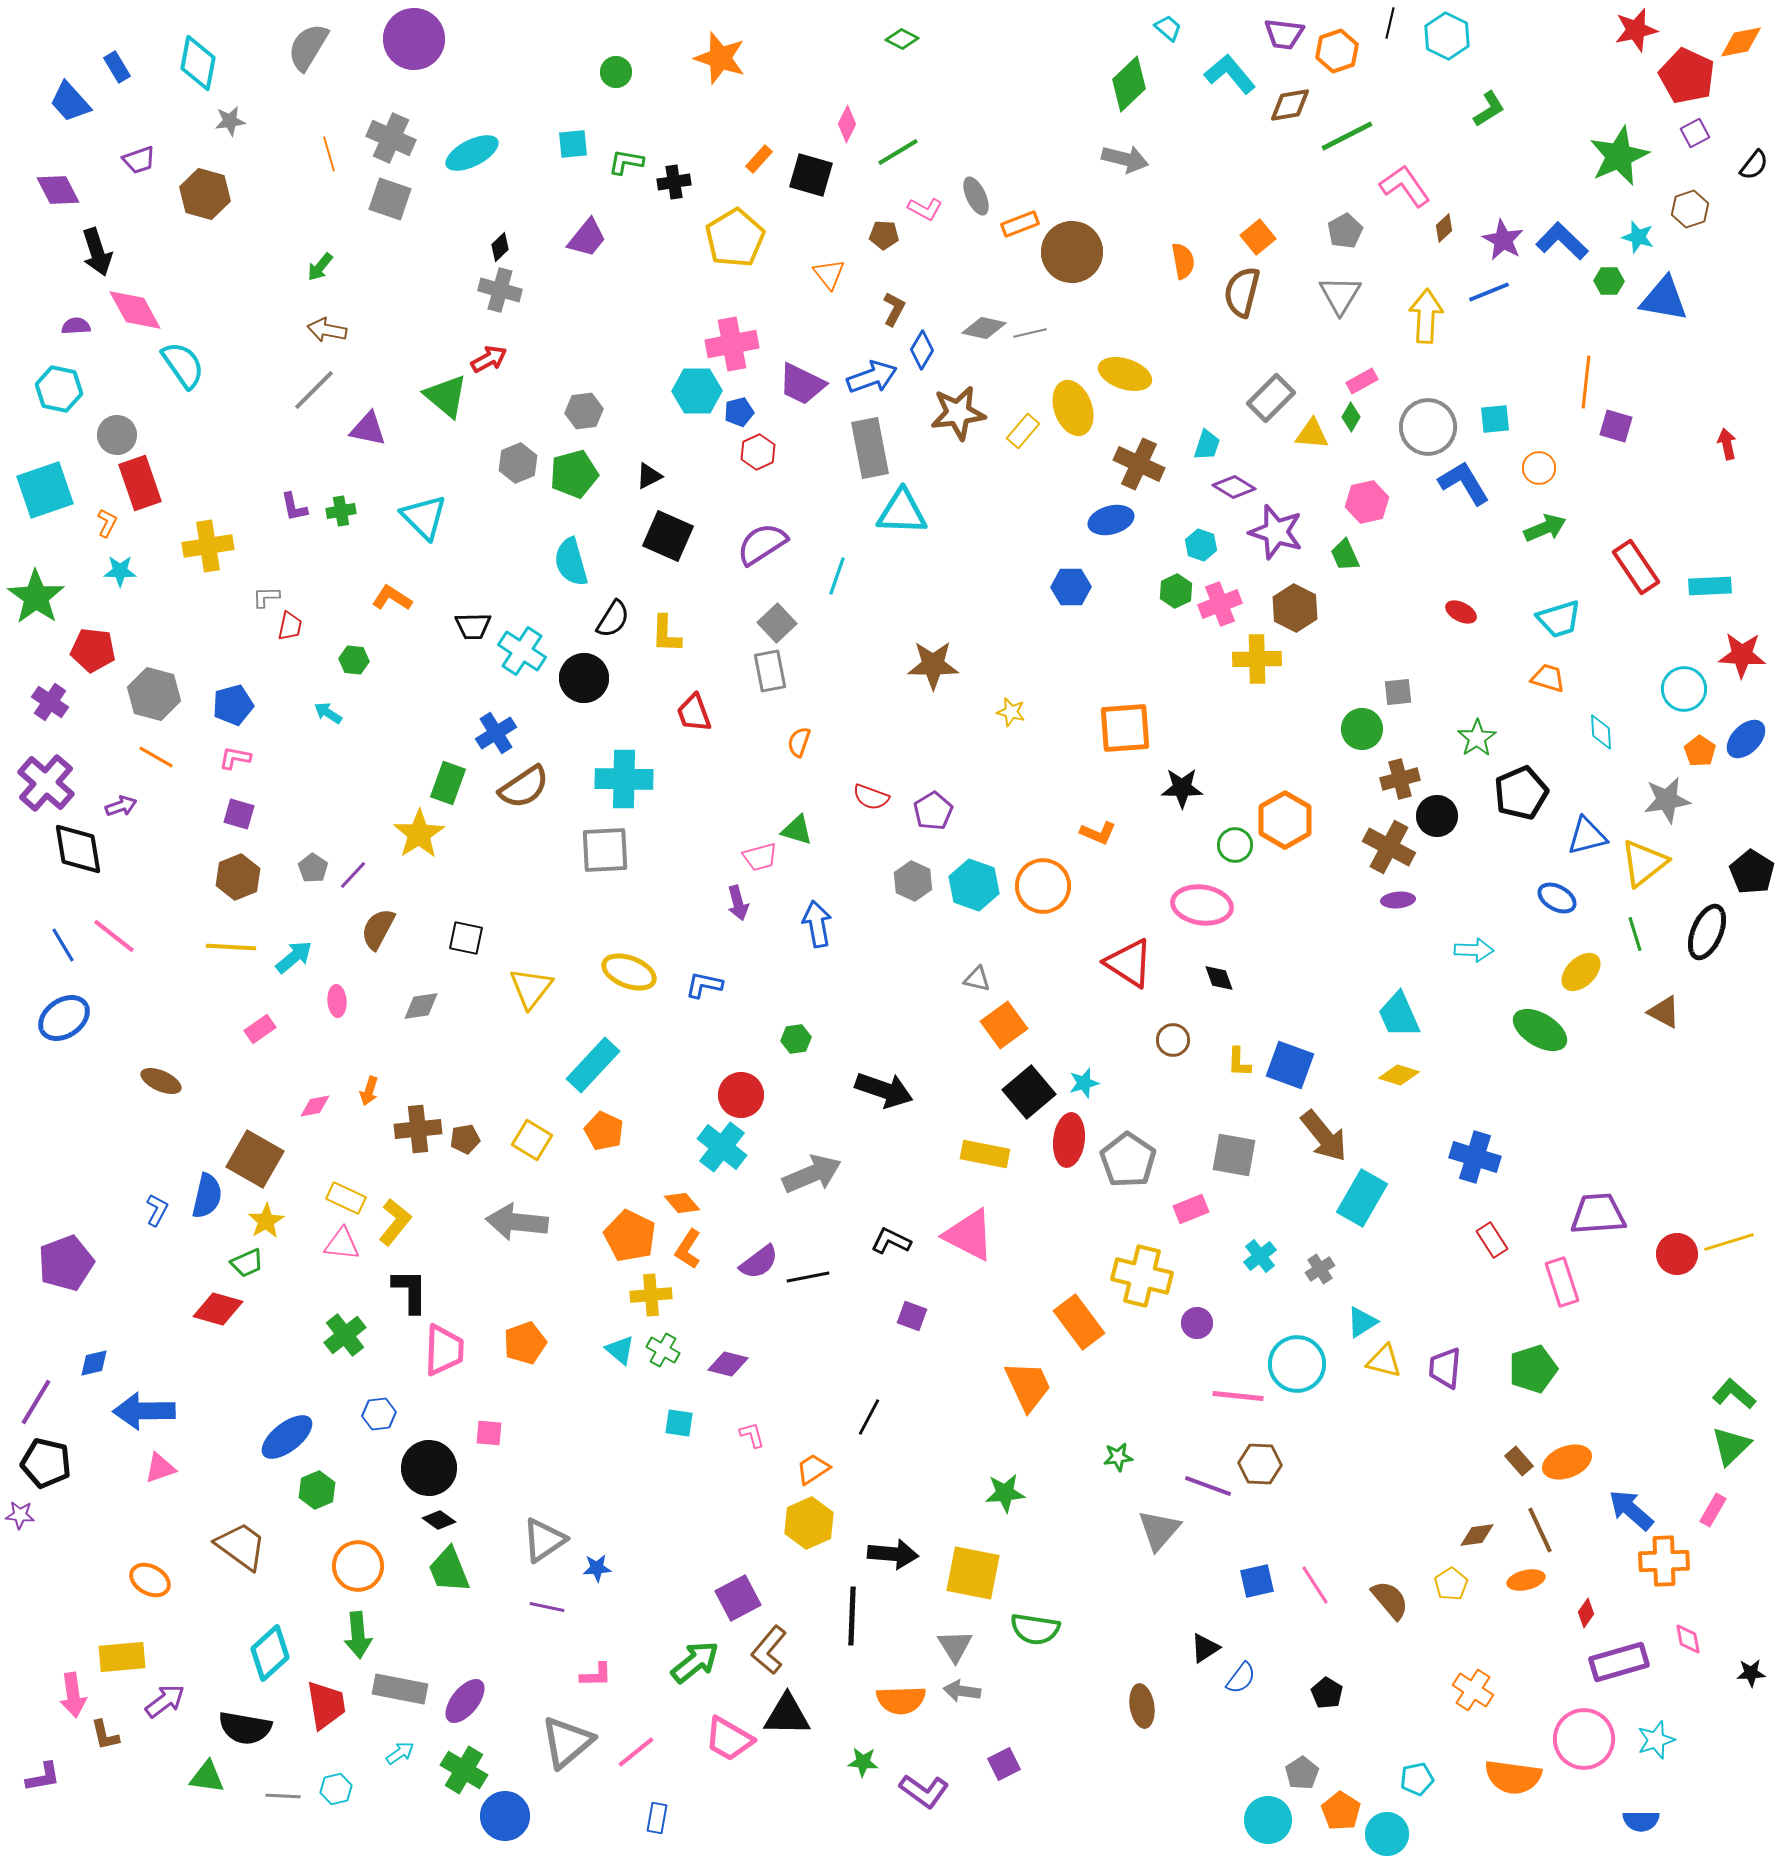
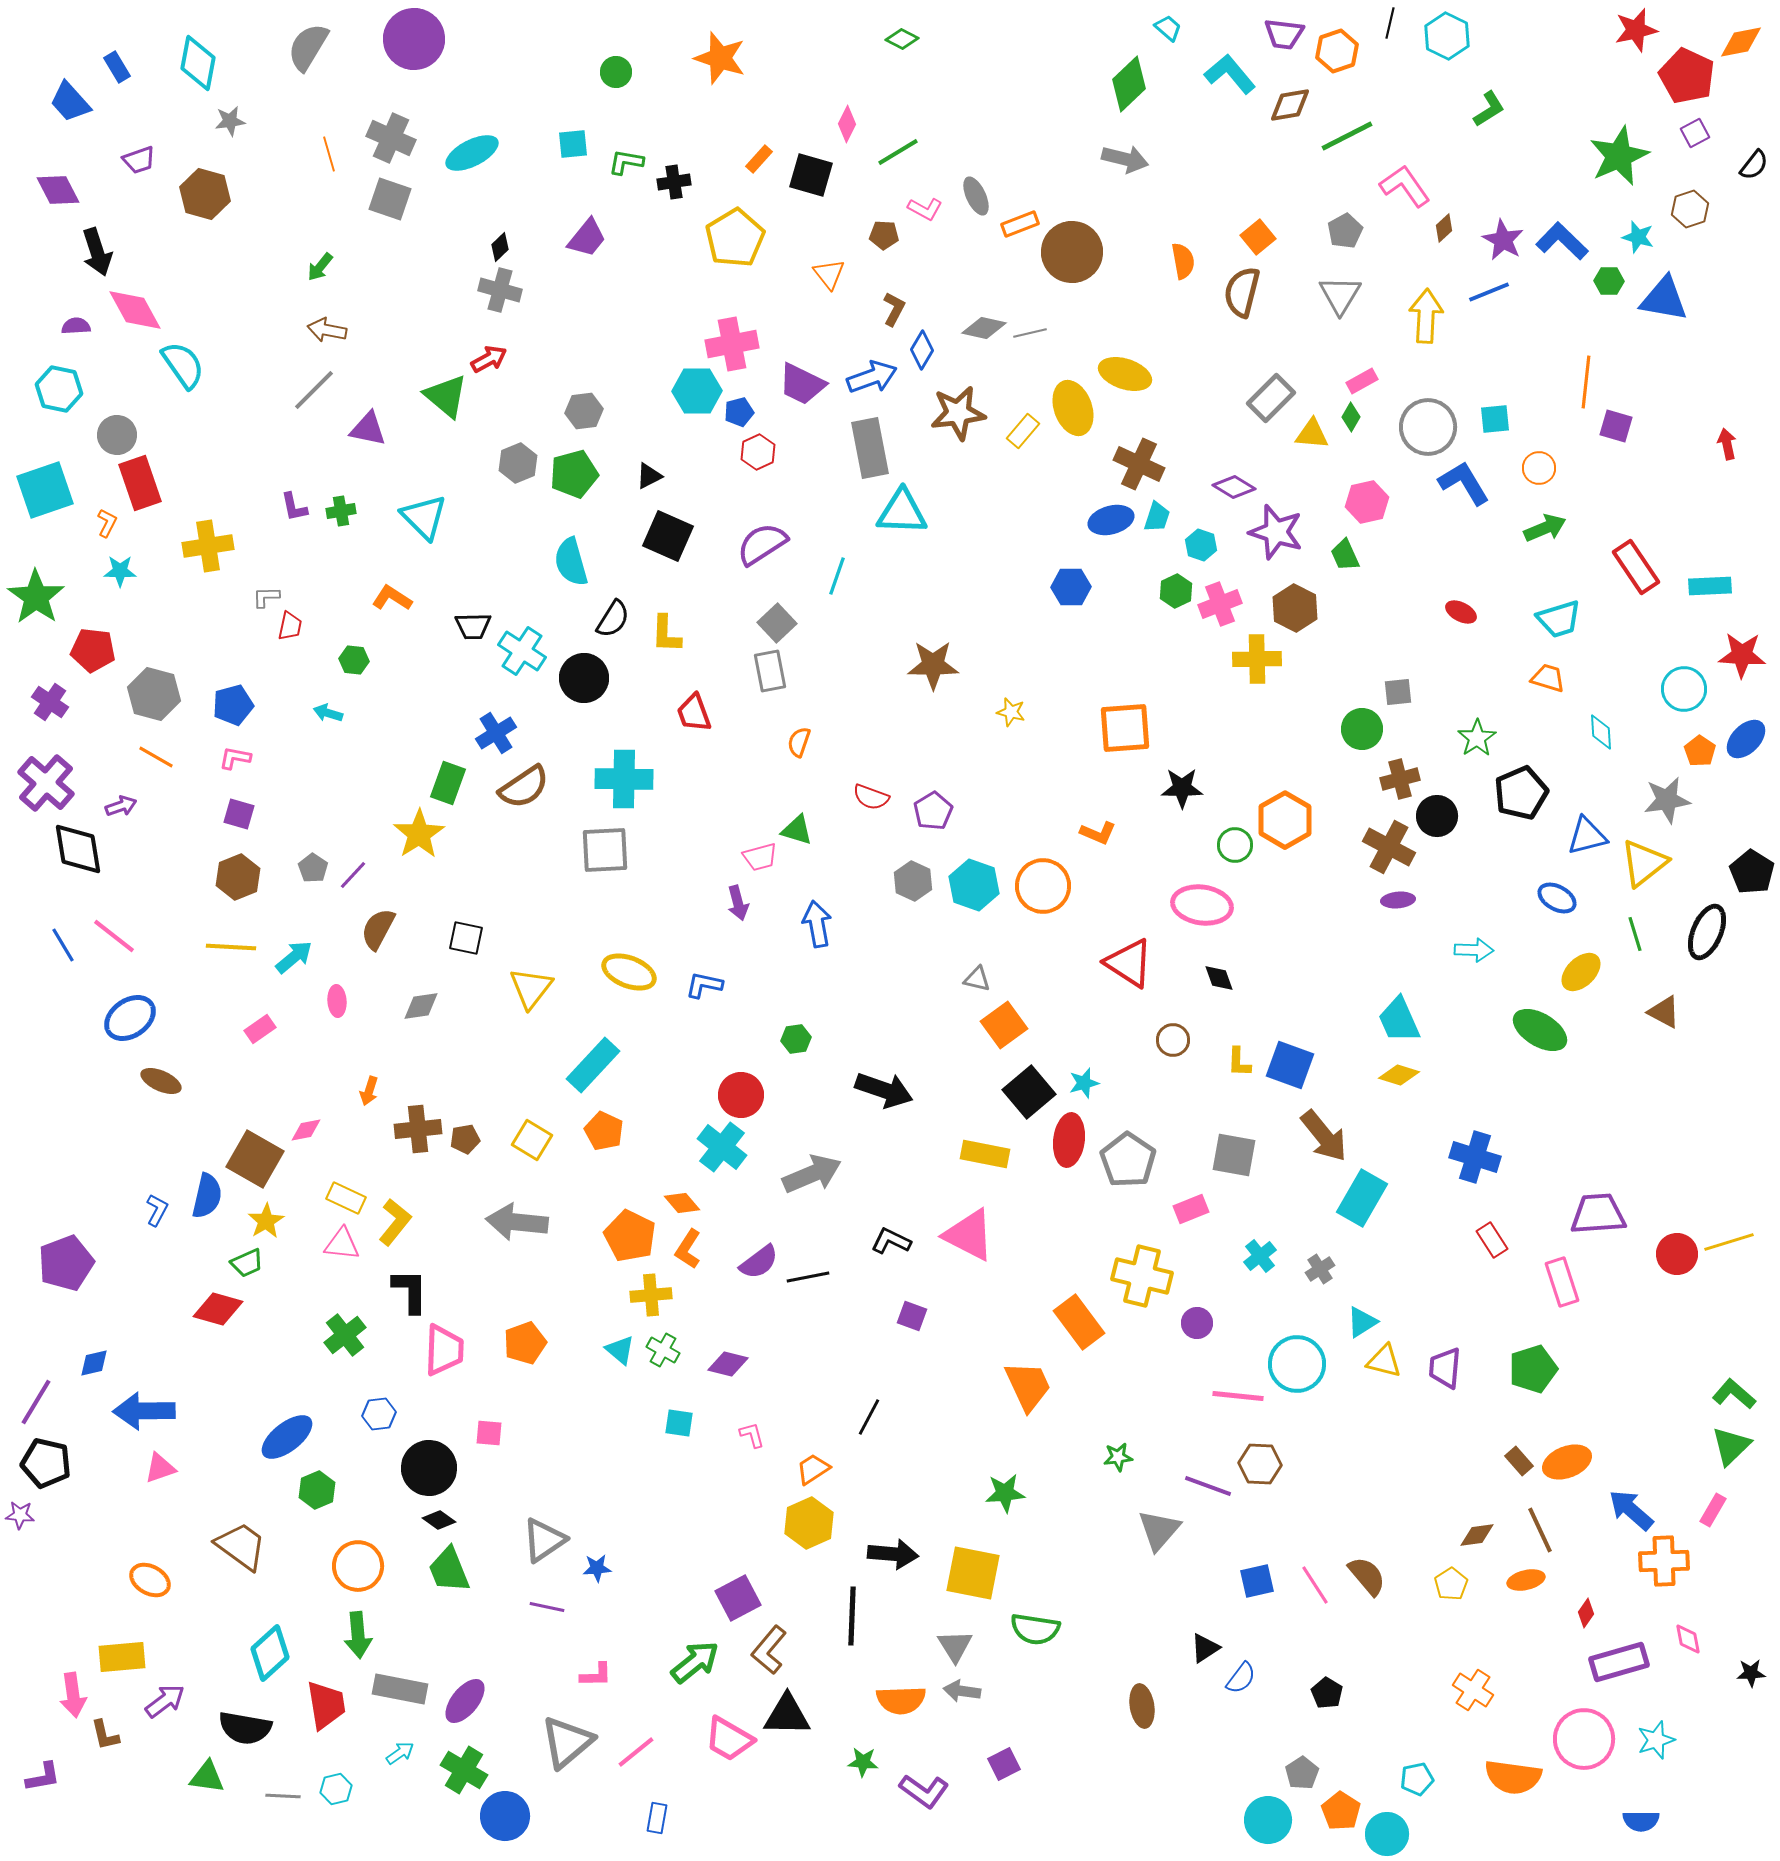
cyan trapezoid at (1207, 445): moved 50 px left, 72 px down
cyan arrow at (328, 713): rotated 16 degrees counterclockwise
cyan trapezoid at (1399, 1015): moved 5 px down
blue ellipse at (64, 1018): moved 66 px right
pink diamond at (315, 1106): moved 9 px left, 24 px down
brown semicircle at (1390, 1600): moved 23 px left, 24 px up
